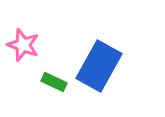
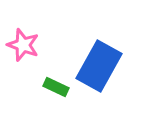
green rectangle: moved 2 px right, 5 px down
